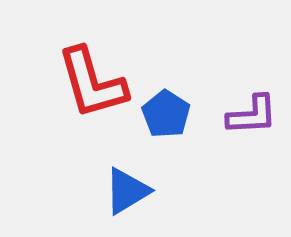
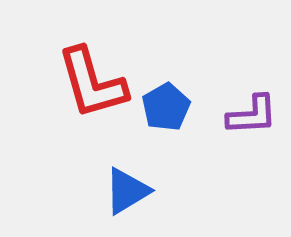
blue pentagon: moved 7 px up; rotated 9 degrees clockwise
